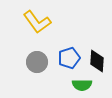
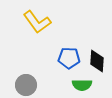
blue pentagon: rotated 20 degrees clockwise
gray circle: moved 11 px left, 23 px down
